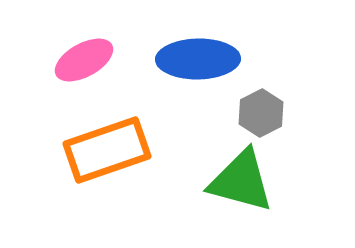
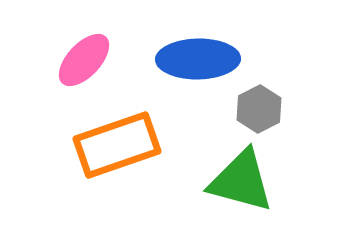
pink ellipse: rotated 18 degrees counterclockwise
gray hexagon: moved 2 px left, 4 px up
orange rectangle: moved 10 px right, 5 px up
